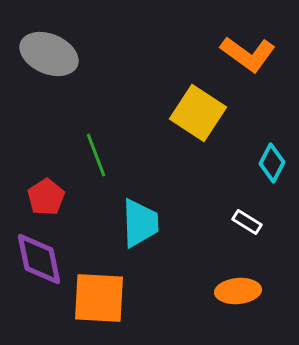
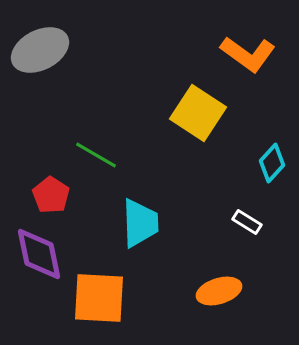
gray ellipse: moved 9 px left, 4 px up; rotated 50 degrees counterclockwise
green line: rotated 39 degrees counterclockwise
cyan diamond: rotated 15 degrees clockwise
red pentagon: moved 5 px right, 2 px up; rotated 6 degrees counterclockwise
purple diamond: moved 5 px up
orange ellipse: moved 19 px left; rotated 12 degrees counterclockwise
